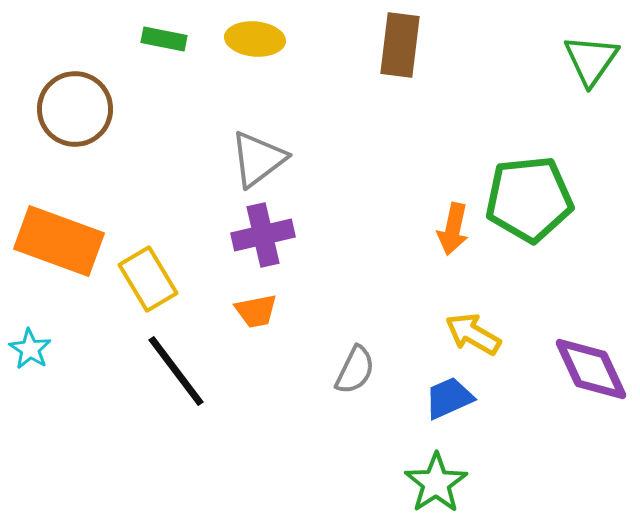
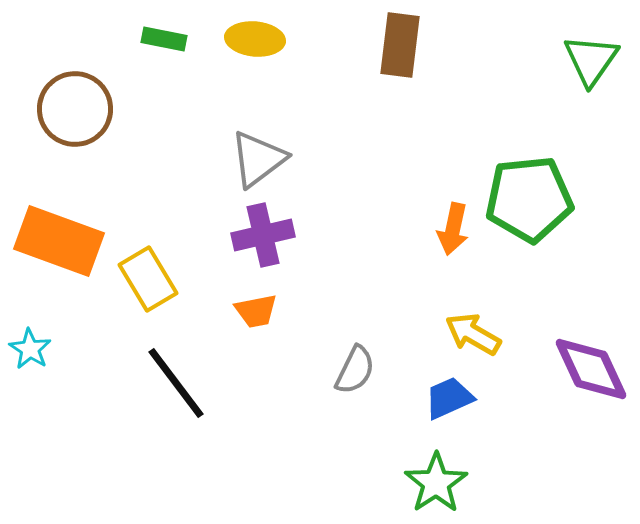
black line: moved 12 px down
